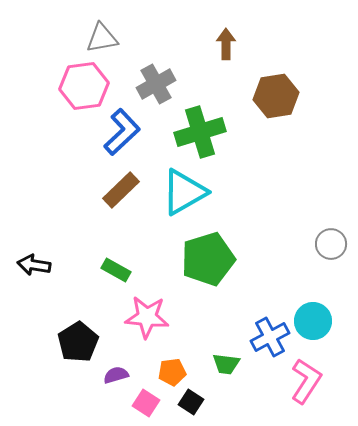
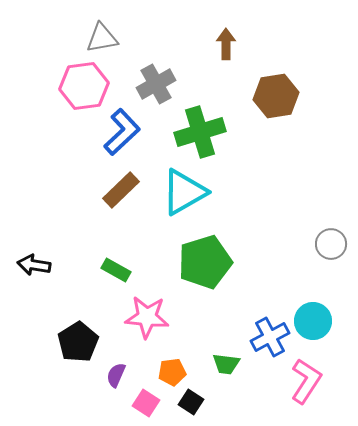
green pentagon: moved 3 px left, 3 px down
purple semicircle: rotated 50 degrees counterclockwise
